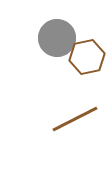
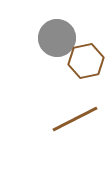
brown hexagon: moved 1 px left, 4 px down
